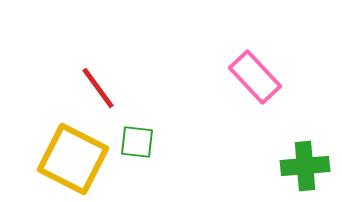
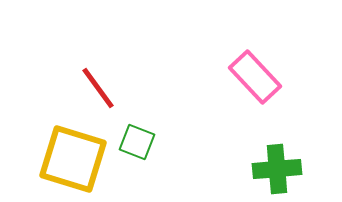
green square: rotated 15 degrees clockwise
yellow square: rotated 10 degrees counterclockwise
green cross: moved 28 px left, 3 px down
